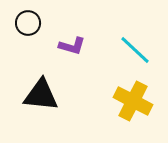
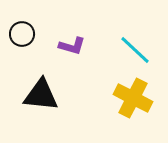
black circle: moved 6 px left, 11 px down
yellow cross: moved 3 px up
